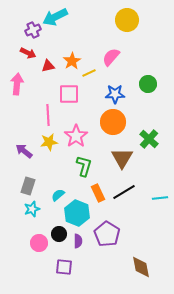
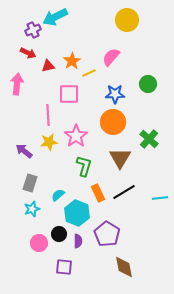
brown triangle: moved 2 px left
gray rectangle: moved 2 px right, 3 px up
brown diamond: moved 17 px left
